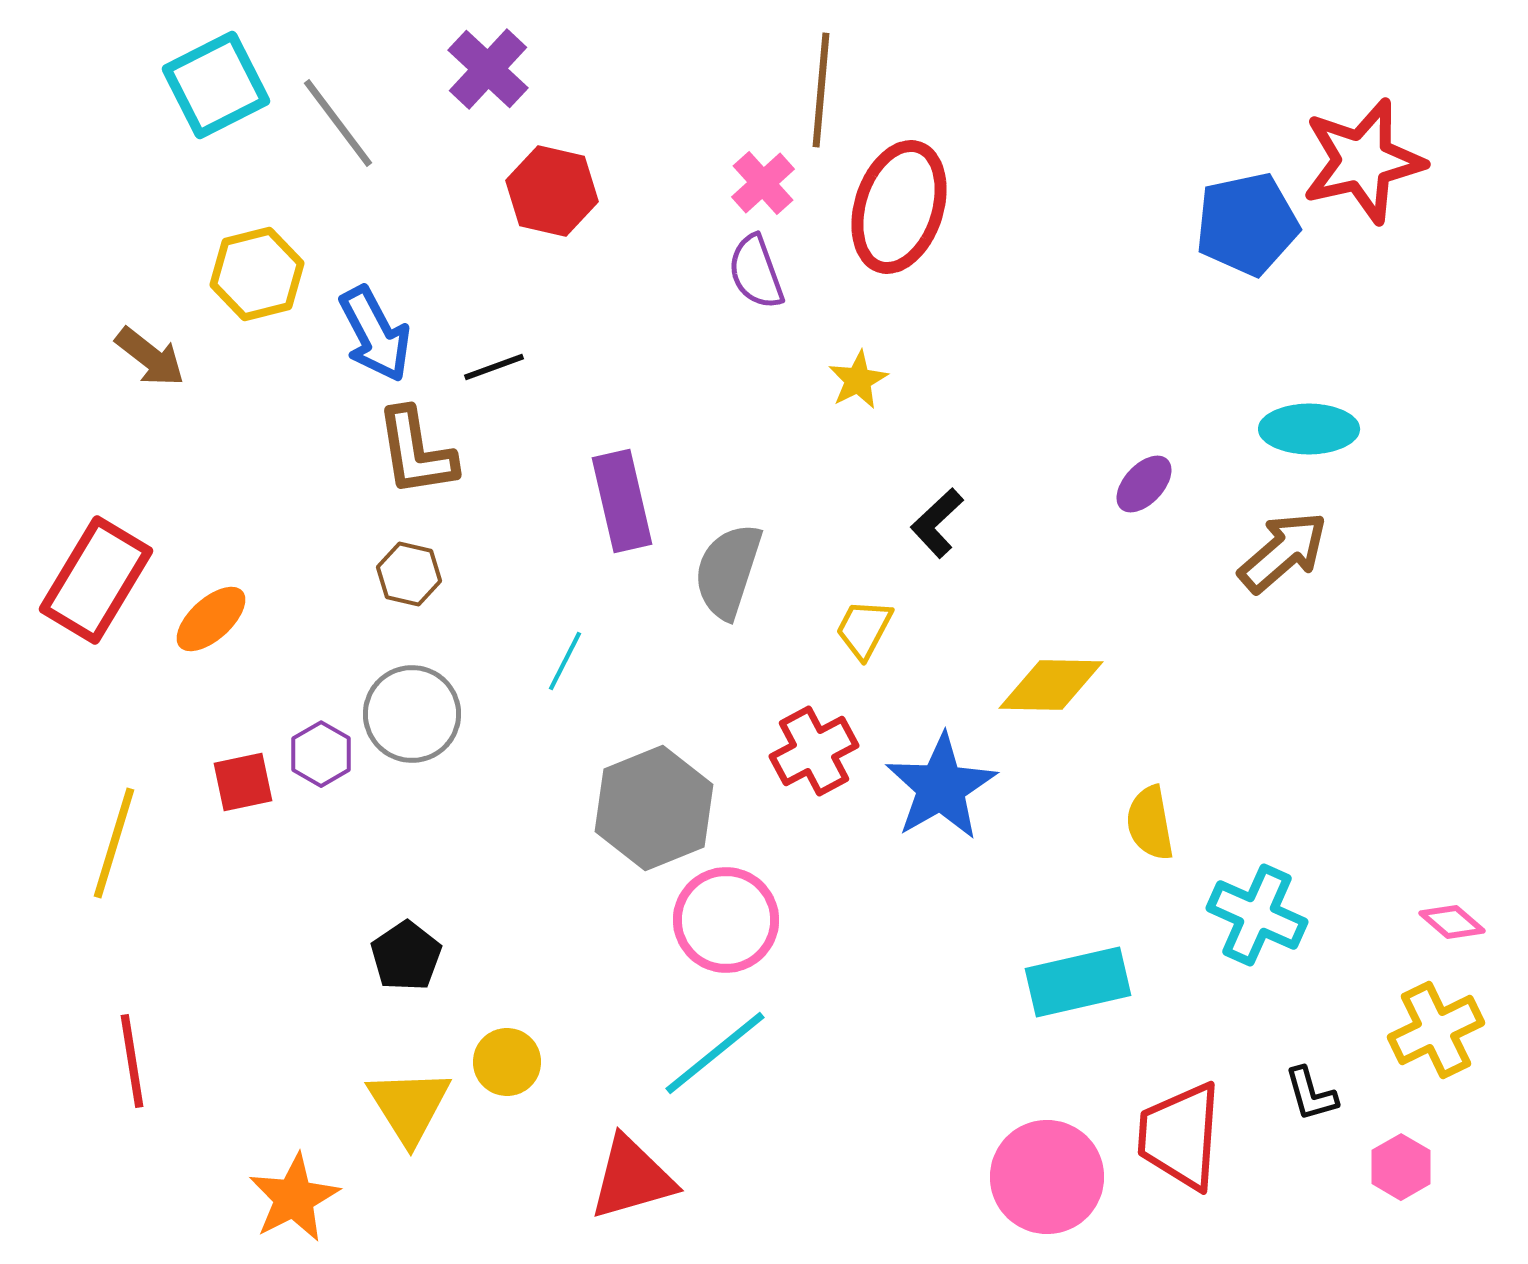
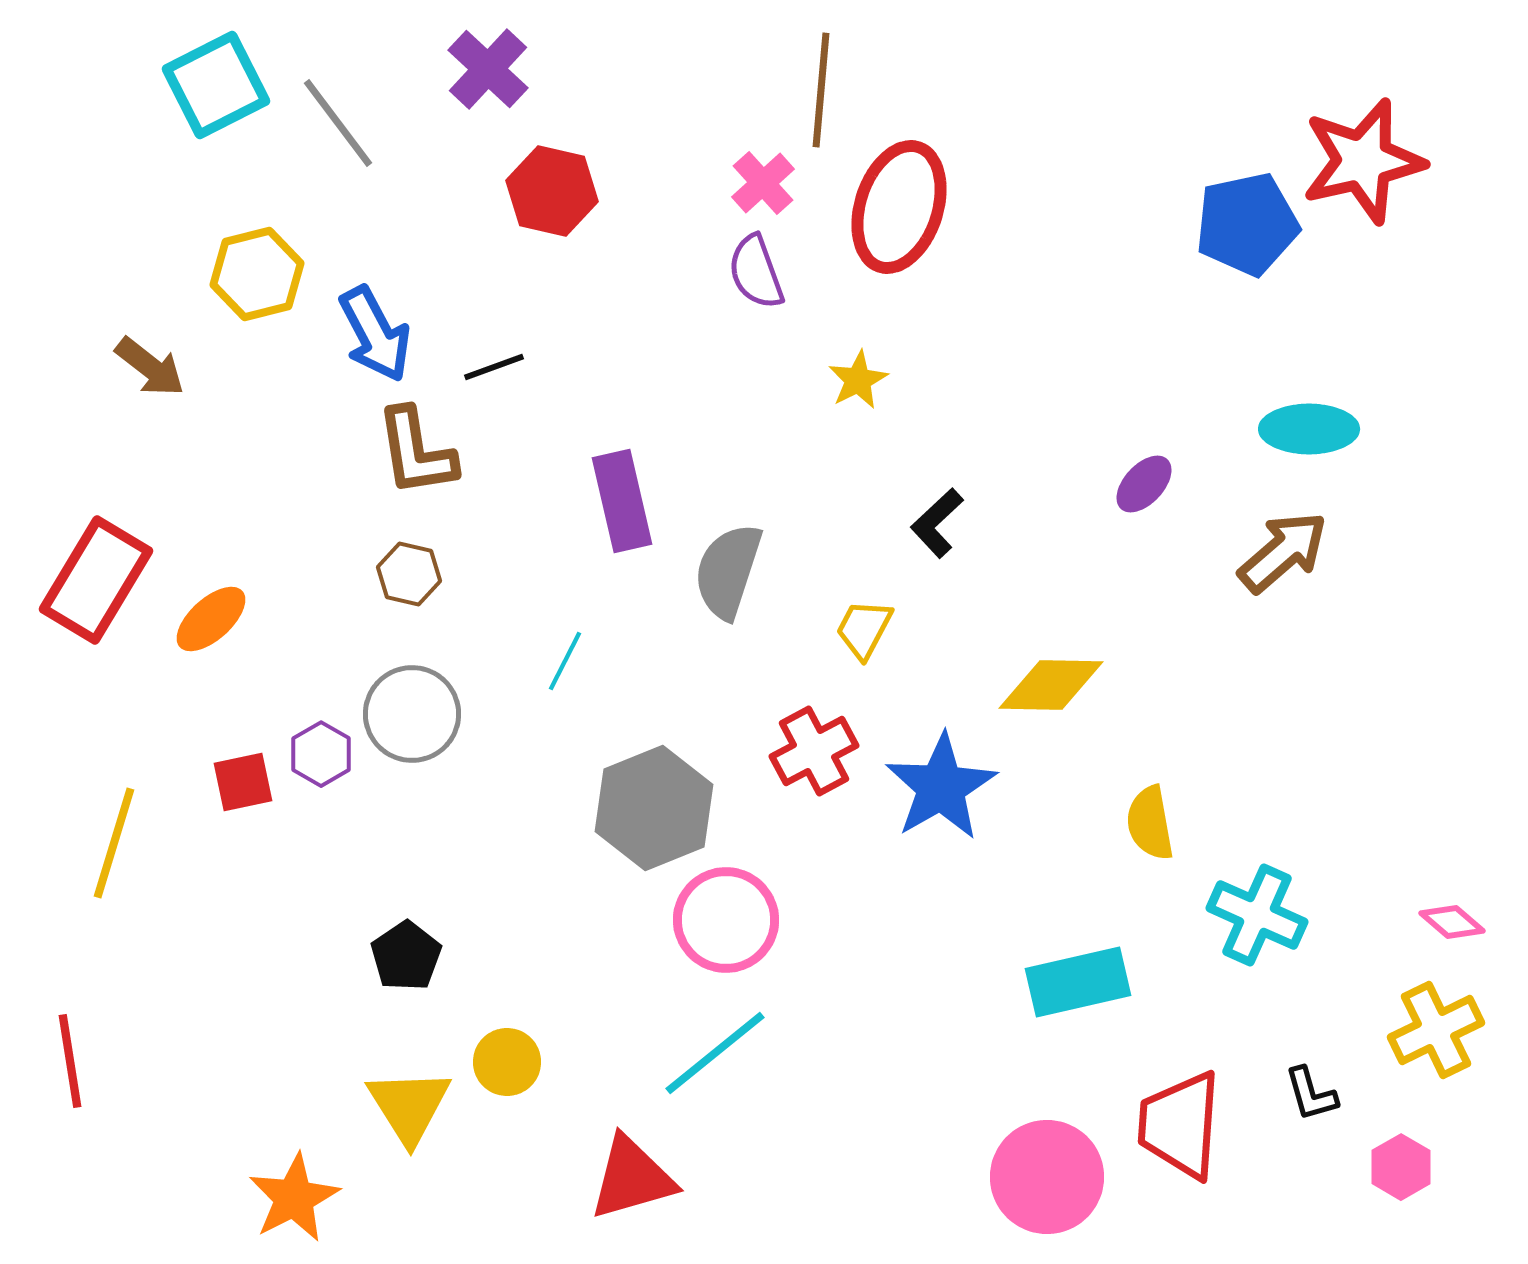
brown arrow at (150, 357): moved 10 px down
red line at (132, 1061): moved 62 px left
red trapezoid at (1180, 1136): moved 11 px up
